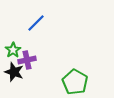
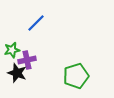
green star: moved 1 px left; rotated 21 degrees clockwise
black star: moved 3 px right, 1 px down
green pentagon: moved 1 px right, 6 px up; rotated 25 degrees clockwise
